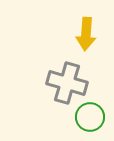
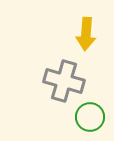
gray cross: moved 3 px left, 2 px up
